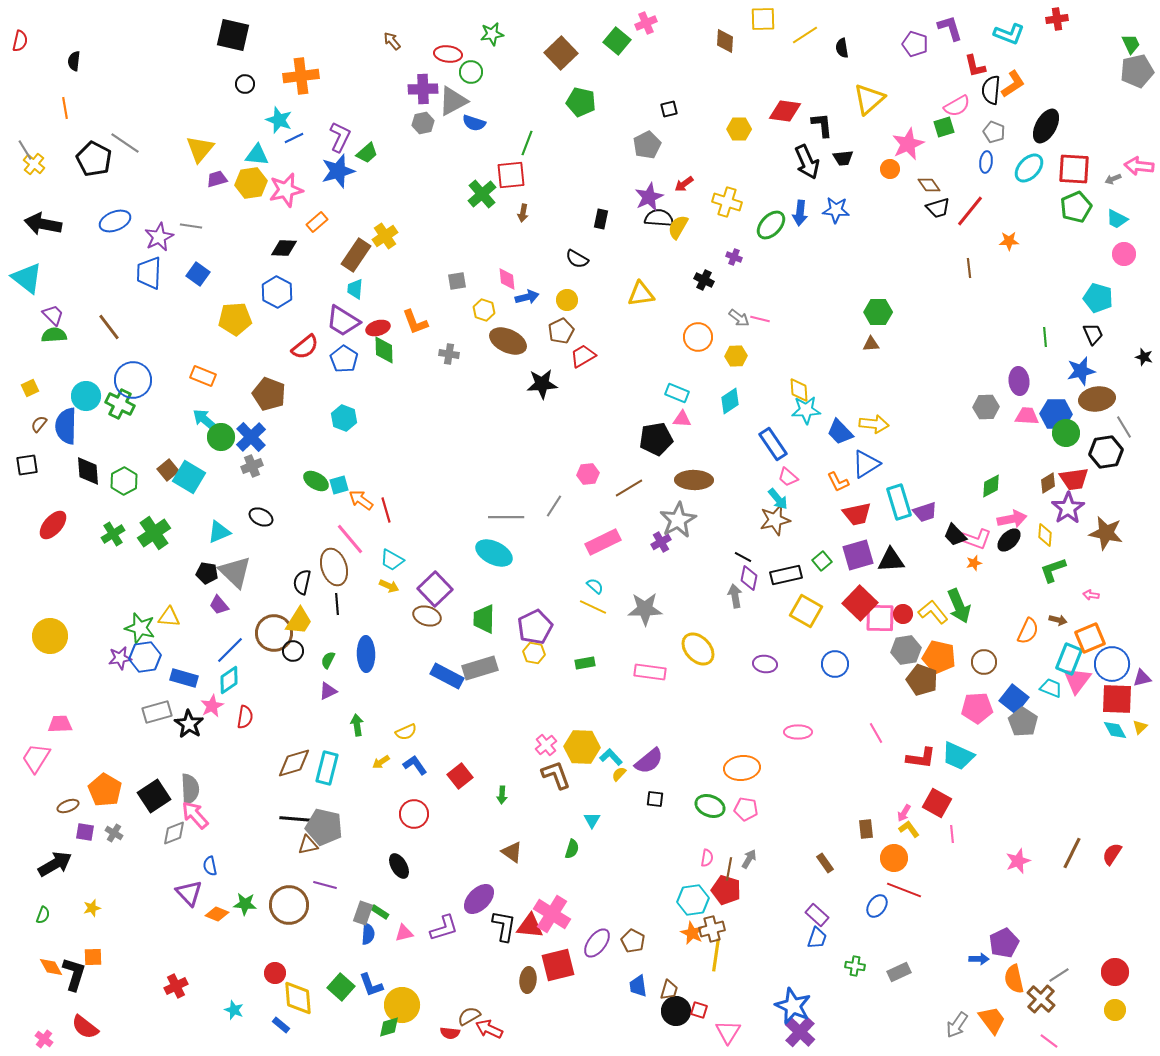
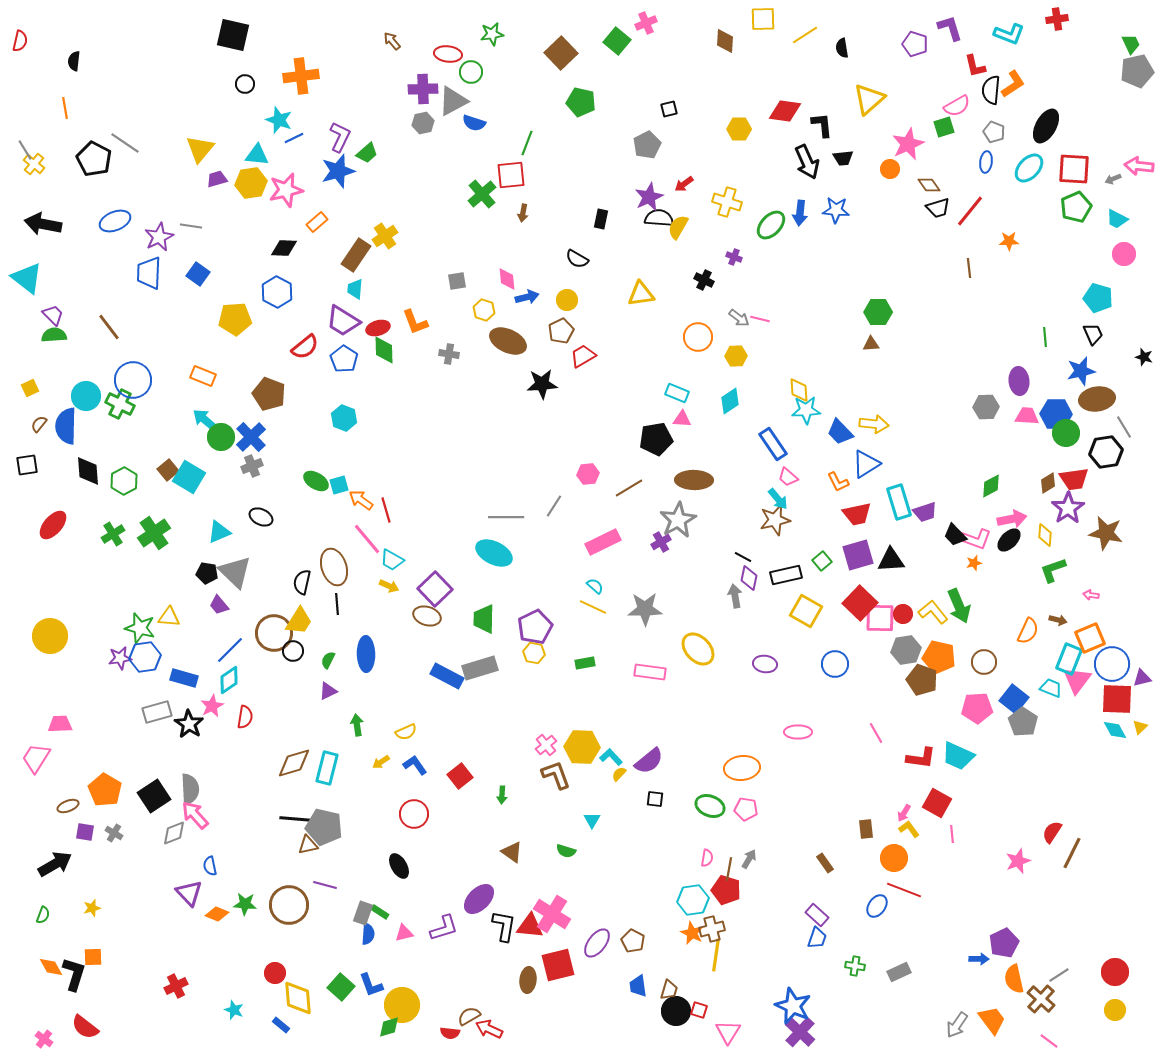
pink line at (350, 539): moved 17 px right
green semicircle at (572, 849): moved 6 px left, 2 px down; rotated 90 degrees clockwise
red semicircle at (1112, 854): moved 60 px left, 22 px up
